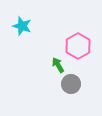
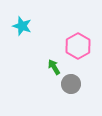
green arrow: moved 4 px left, 2 px down
